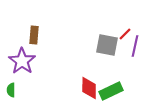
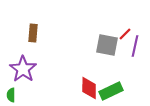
brown rectangle: moved 1 px left, 2 px up
purple star: moved 1 px right, 8 px down
green semicircle: moved 5 px down
